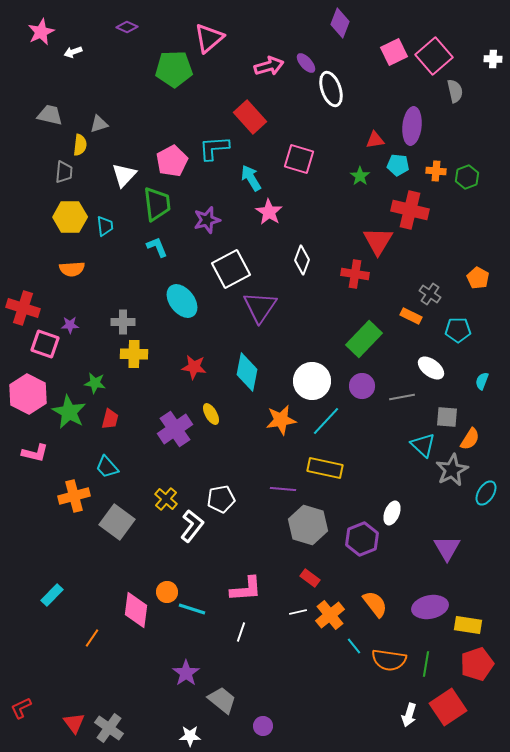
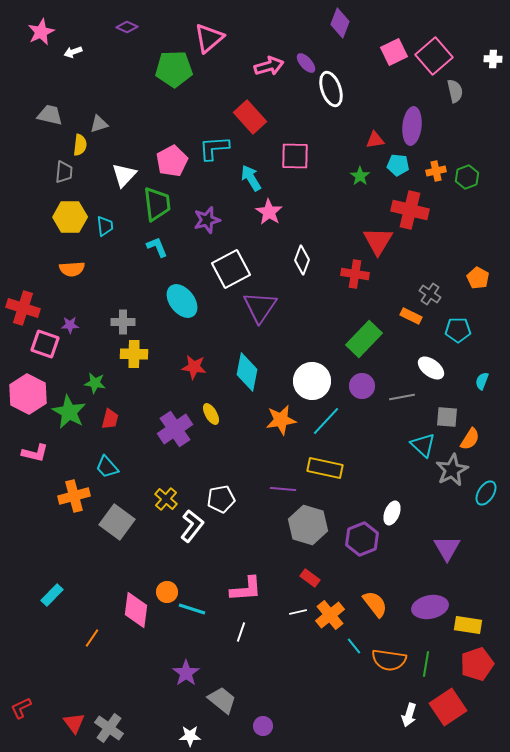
pink square at (299, 159): moved 4 px left, 3 px up; rotated 16 degrees counterclockwise
orange cross at (436, 171): rotated 18 degrees counterclockwise
